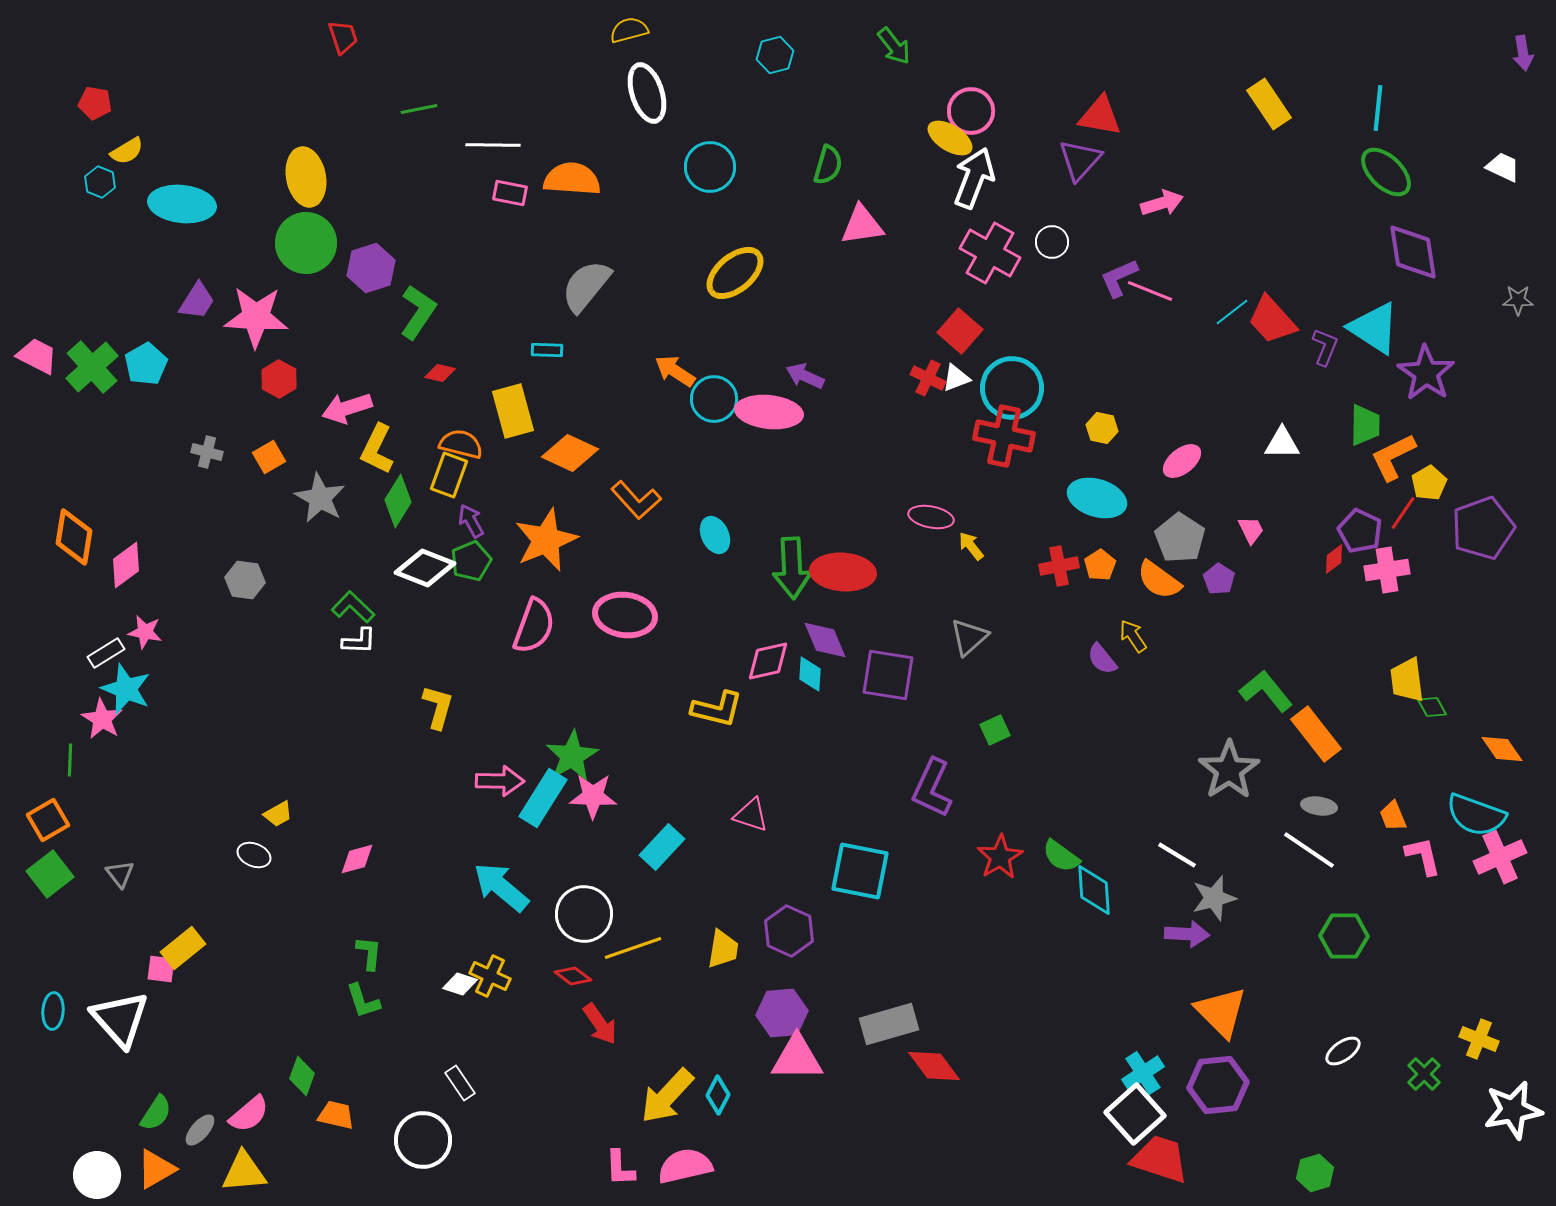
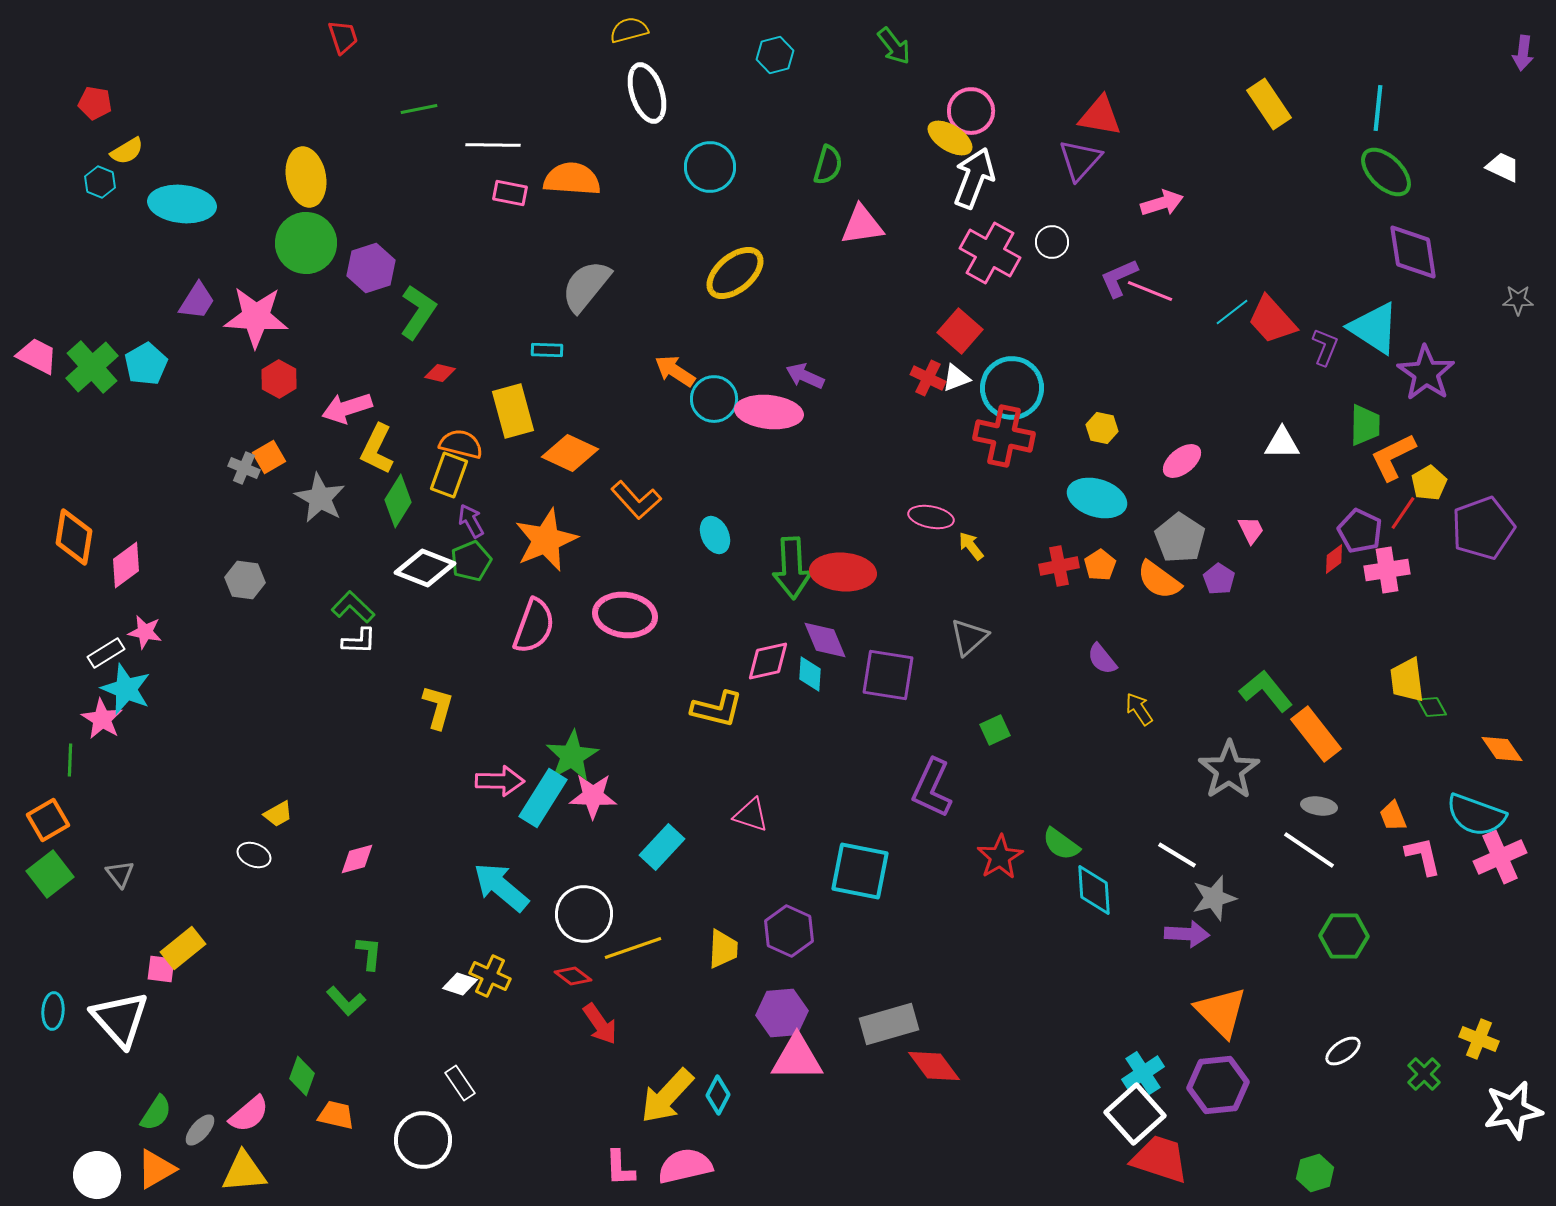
purple arrow at (1523, 53): rotated 16 degrees clockwise
gray cross at (207, 452): moved 37 px right, 16 px down; rotated 8 degrees clockwise
yellow arrow at (1133, 636): moved 6 px right, 73 px down
green semicircle at (1061, 856): moved 12 px up
yellow trapezoid at (723, 949): rotated 6 degrees counterclockwise
green L-shape at (363, 1001): moved 17 px left; rotated 24 degrees counterclockwise
